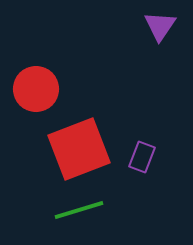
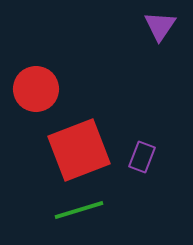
red square: moved 1 px down
